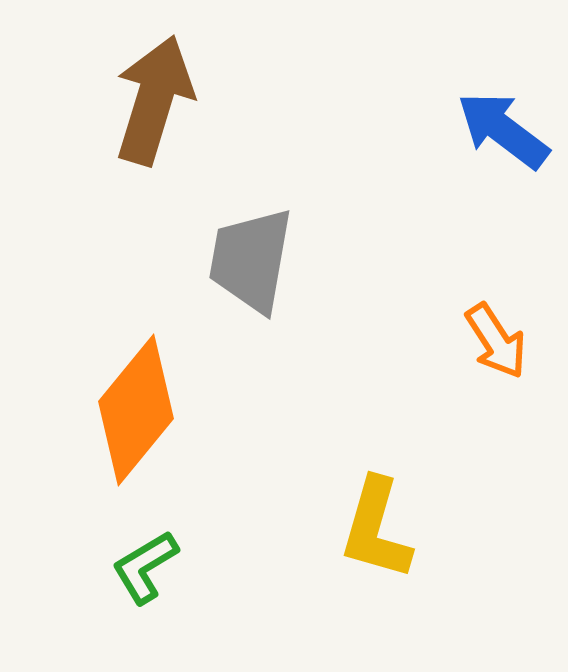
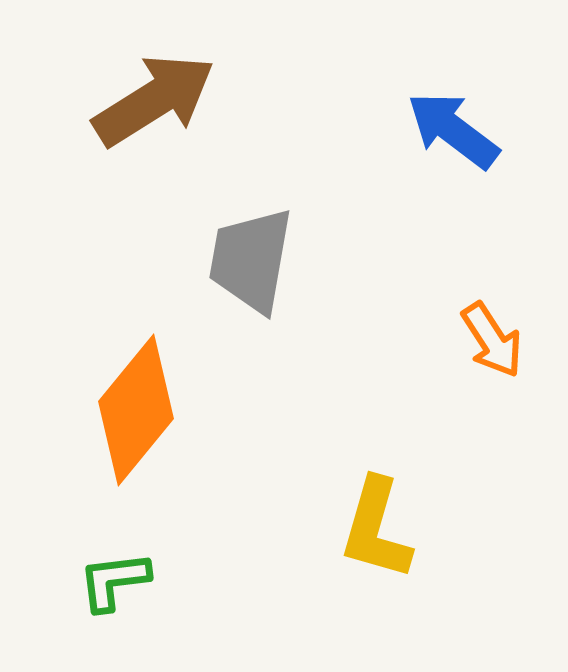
brown arrow: rotated 41 degrees clockwise
blue arrow: moved 50 px left
orange arrow: moved 4 px left, 1 px up
green L-shape: moved 31 px left, 14 px down; rotated 24 degrees clockwise
